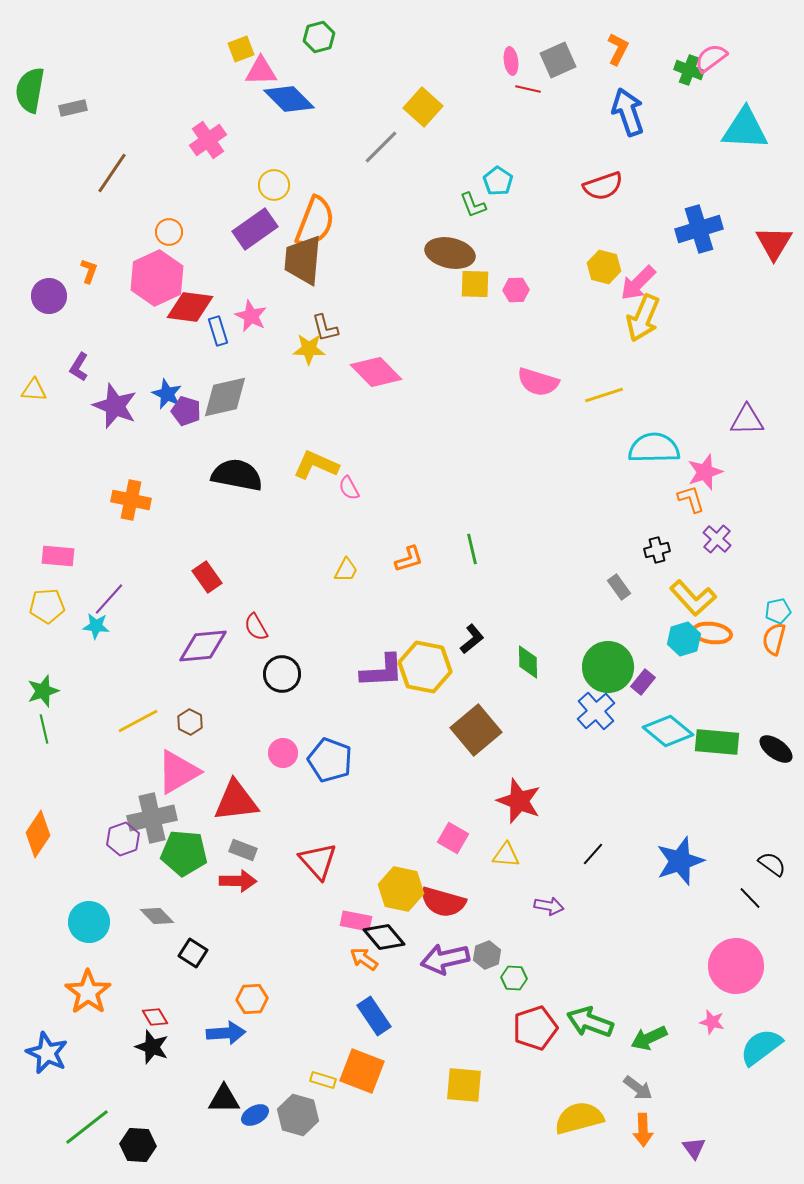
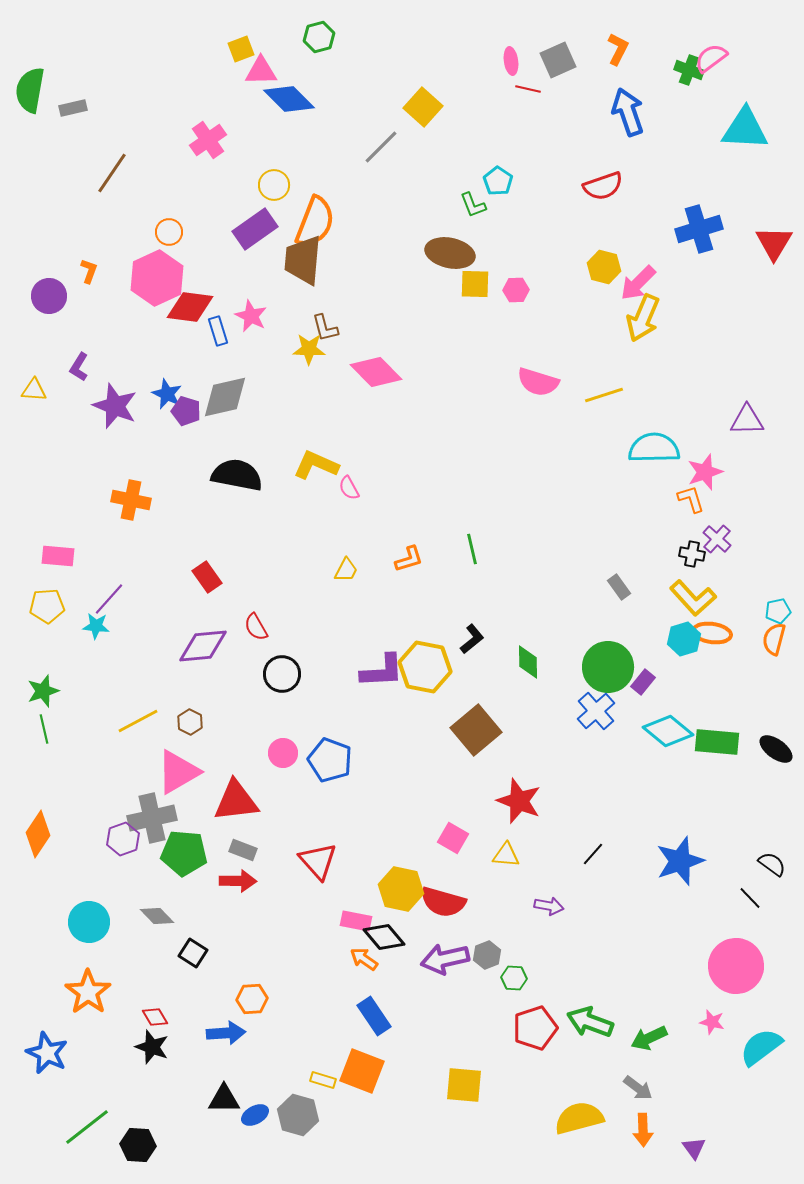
black cross at (657, 550): moved 35 px right, 4 px down; rotated 25 degrees clockwise
